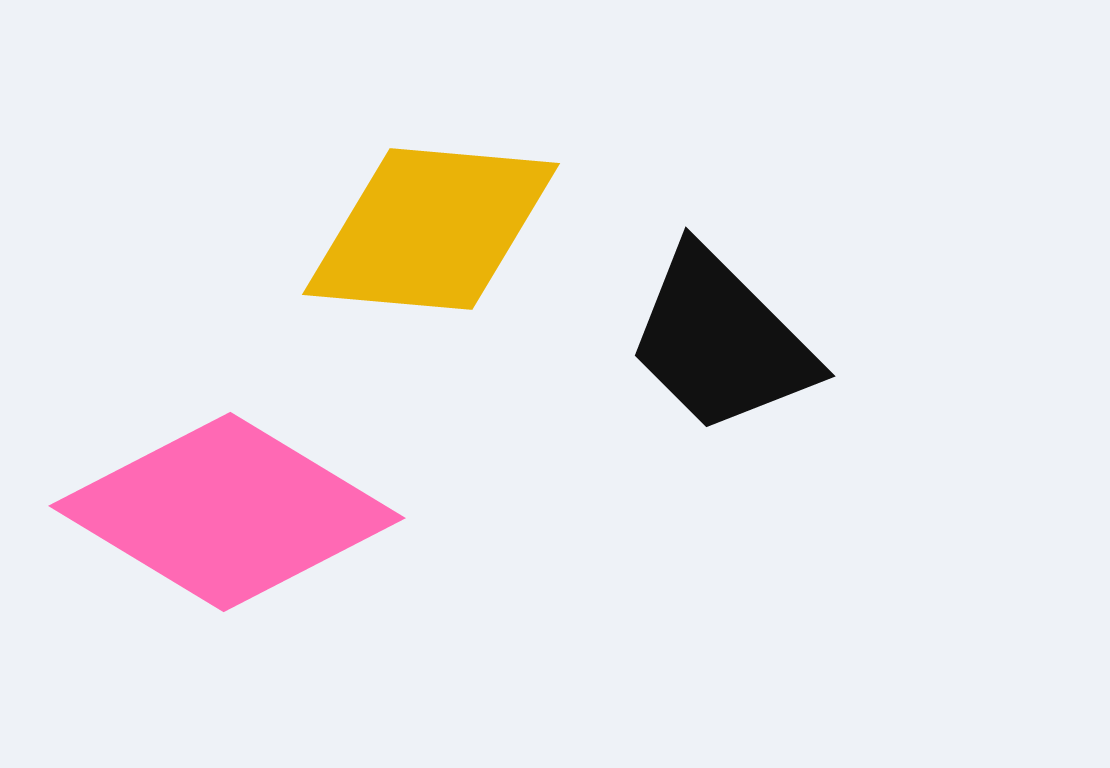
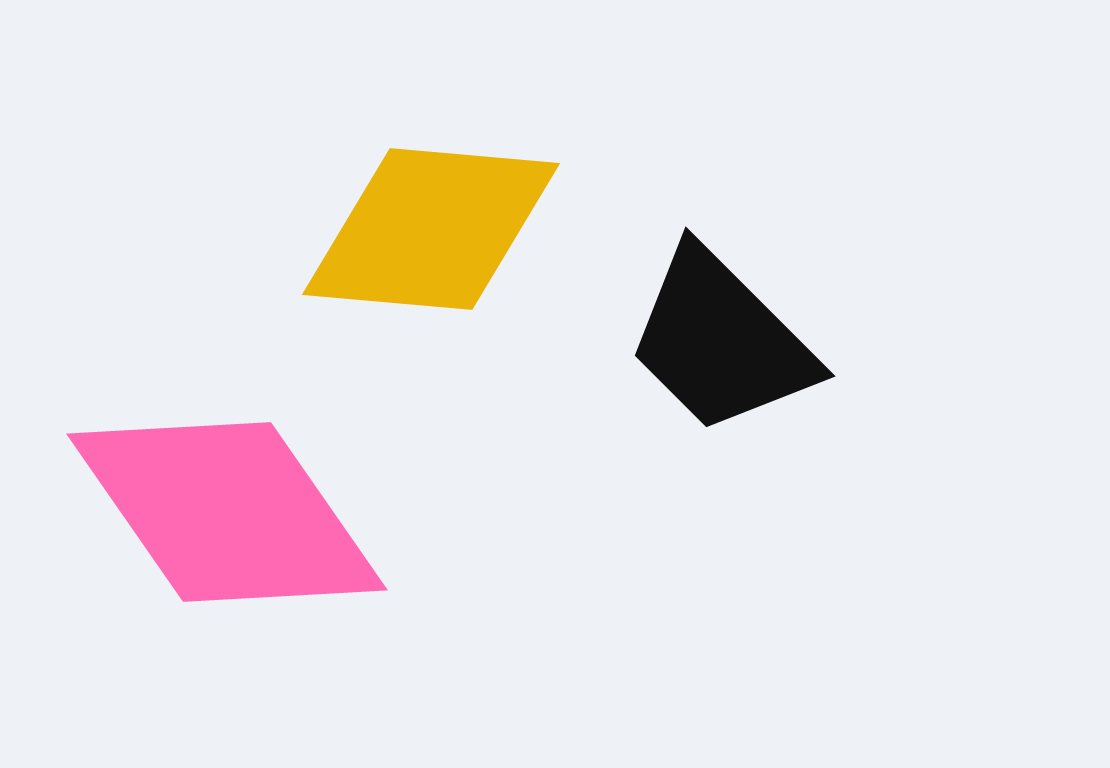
pink diamond: rotated 24 degrees clockwise
